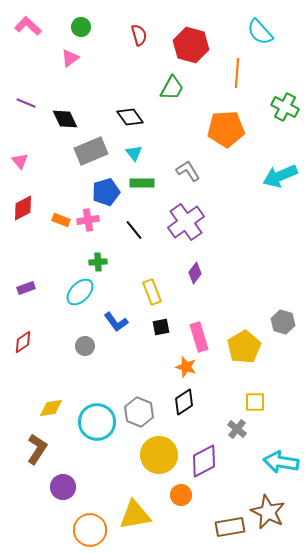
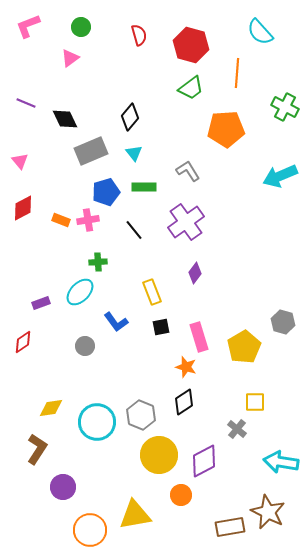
pink L-shape at (28, 26): rotated 64 degrees counterclockwise
green trapezoid at (172, 88): moved 19 px right; rotated 24 degrees clockwise
black diamond at (130, 117): rotated 76 degrees clockwise
green rectangle at (142, 183): moved 2 px right, 4 px down
purple rectangle at (26, 288): moved 15 px right, 15 px down
gray hexagon at (139, 412): moved 2 px right, 3 px down
